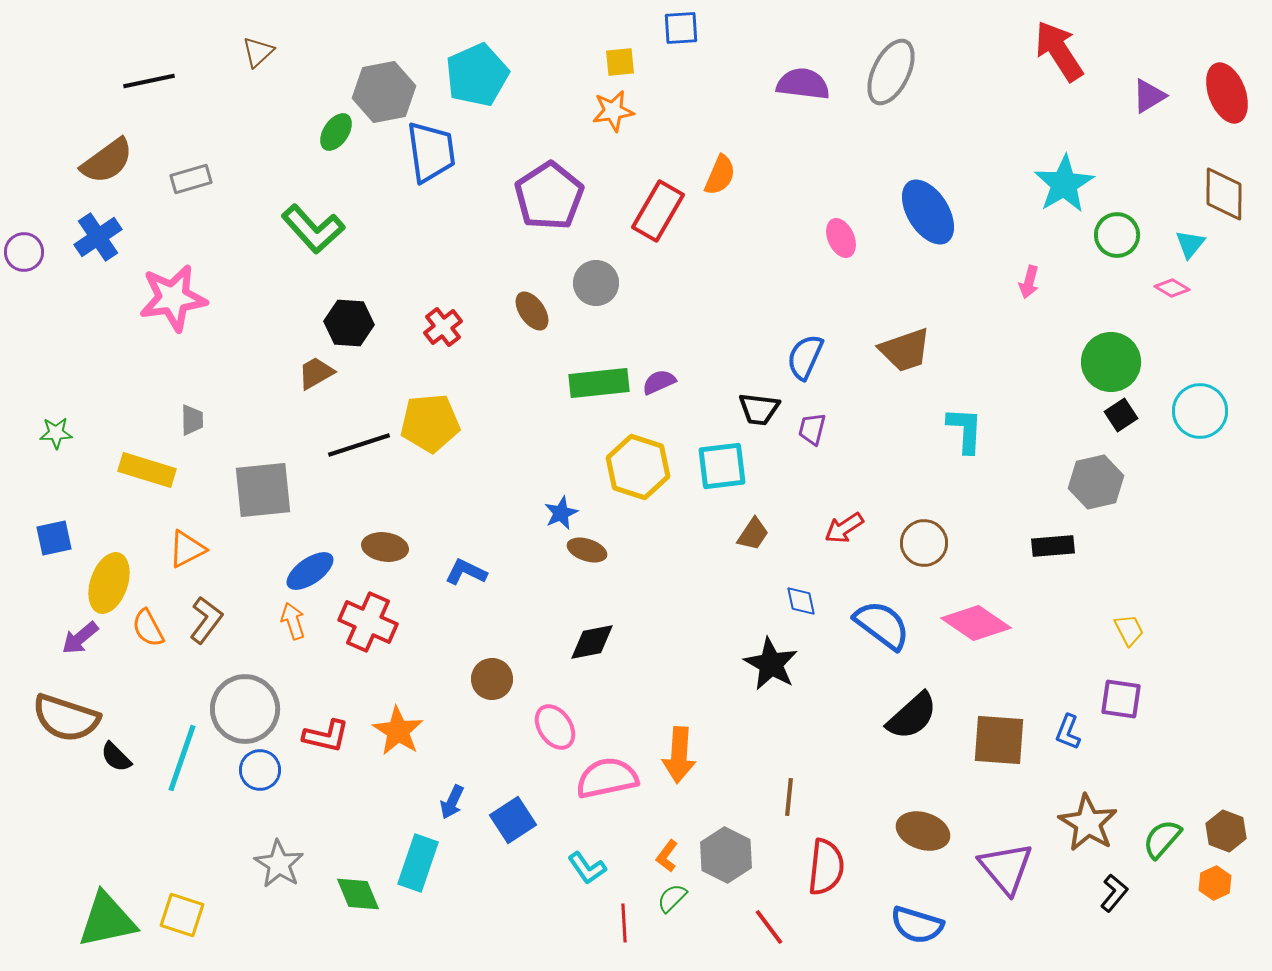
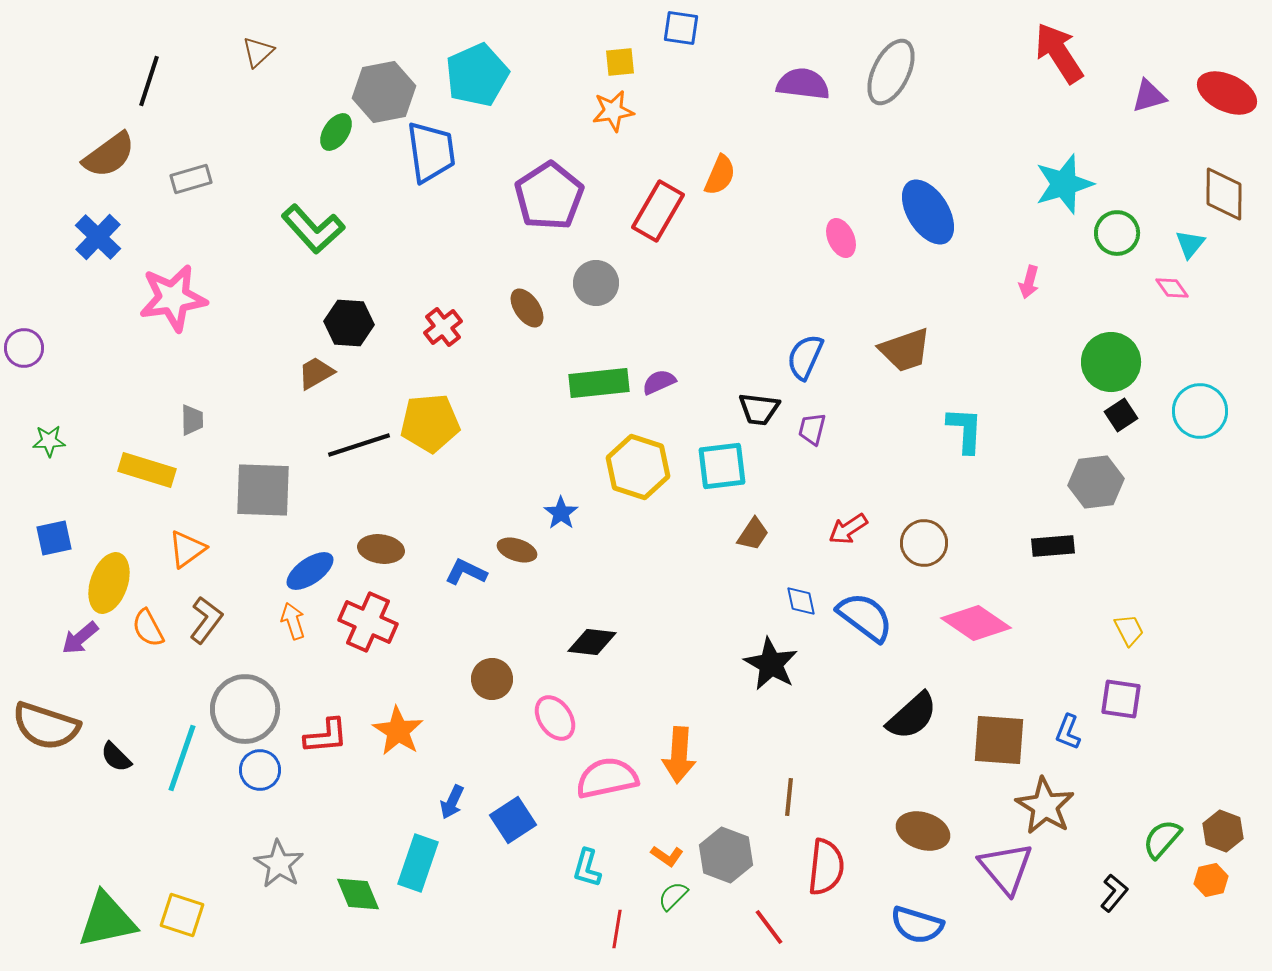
blue square at (681, 28): rotated 12 degrees clockwise
red arrow at (1059, 51): moved 2 px down
black line at (149, 81): rotated 60 degrees counterclockwise
red ellipse at (1227, 93): rotated 44 degrees counterclockwise
purple triangle at (1149, 96): rotated 15 degrees clockwise
brown semicircle at (107, 161): moved 2 px right, 6 px up
cyan star at (1064, 184): rotated 14 degrees clockwise
green circle at (1117, 235): moved 2 px up
blue cross at (98, 237): rotated 12 degrees counterclockwise
purple circle at (24, 252): moved 96 px down
pink diamond at (1172, 288): rotated 24 degrees clockwise
brown ellipse at (532, 311): moved 5 px left, 3 px up
green star at (56, 433): moved 7 px left, 8 px down
gray hexagon at (1096, 482): rotated 6 degrees clockwise
gray square at (263, 490): rotated 8 degrees clockwise
blue star at (561, 513): rotated 12 degrees counterclockwise
red arrow at (844, 528): moved 4 px right, 1 px down
brown ellipse at (385, 547): moved 4 px left, 2 px down
orange triangle at (187, 549): rotated 9 degrees counterclockwise
brown ellipse at (587, 550): moved 70 px left
blue semicircle at (882, 625): moved 17 px left, 8 px up
black diamond at (592, 642): rotated 18 degrees clockwise
brown semicircle at (66, 718): moved 20 px left, 8 px down
pink ellipse at (555, 727): moved 9 px up
red L-shape at (326, 736): rotated 18 degrees counterclockwise
brown star at (1088, 823): moved 43 px left, 17 px up
brown hexagon at (1226, 831): moved 3 px left
gray hexagon at (726, 855): rotated 6 degrees counterclockwise
orange L-shape at (667, 856): rotated 92 degrees counterclockwise
cyan L-shape at (587, 868): rotated 51 degrees clockwise
orange hexagon at (1215, 883): moved 4 px left, 3 px up; rotated 12 degrees clockwise
green semicircle at (672, 898): moved 1 px right, 2 px up
red line at (624, 923): moved 7 px left, 6 px down; rotated 12 degrees clockwise
